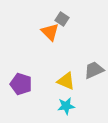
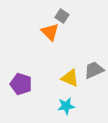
gray square: moved 3 px up
yellow triangle: moved 4 px right, 3 px up
